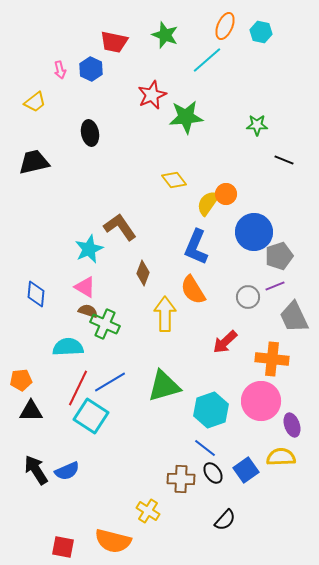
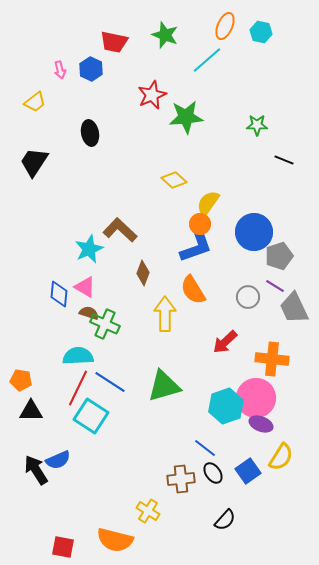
black trapezoid at (34, 162): rotated 44 degrees counterclockwise
yellow diamond at (174, 180): rotated 10 degrees counterclockwise
orange circle at (226, 194): moved 26 px left, 30 px down
brown L-shape at (120, 227): moved 3 px down; rotated 12 degrees counterclockwise
blue L-shape at (196, 247): rotated 132 degrees counterclockwise
purple line at (275, 286): rotated 54 degrees clockwise
blue diamond at (36, 294): moved 23 px right
brown semicircle at (88, 311): moved 1 px right, 2 px down
gray trapezoid at (294, 317): moved 9 px up
cyan semicircle at (68, 347): moved 10 px right, 9 px down
orange pentagon at (21, 380): rotated 15 degrees clockwise
blue line at (110, 382): rotated 64 degrees clockwise
pink circle at (261, 401): moved 5 px left, 3 px up
cyan hexagon at (211, 410): moved 15 px right, 4 px up
purple ellipse at (292, 425): moved 31 px left, 1 px up; rotated 50 degrees counterclockwise
yellow semicircle at (281, 457): rotated 124 degrees clockwise
blue square at (246, 470): moved 2 px right, 1 px down
blue semicircle at (67, 471): moved 9 px left, 11 px up
brown cross at (181, 479): rotated 8 degrees counterclockwise
orange semicircle at (113, 541): moved 2 px right, 1 px up
